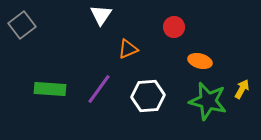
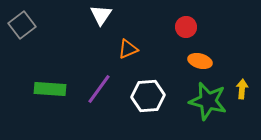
red circle: moved 12 px right
yellow arrow: rotated 24 degrees counterclockwise
